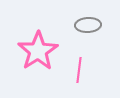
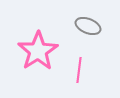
gray ellipse: moved 1 px down; rotated 25 degrees clockwise
